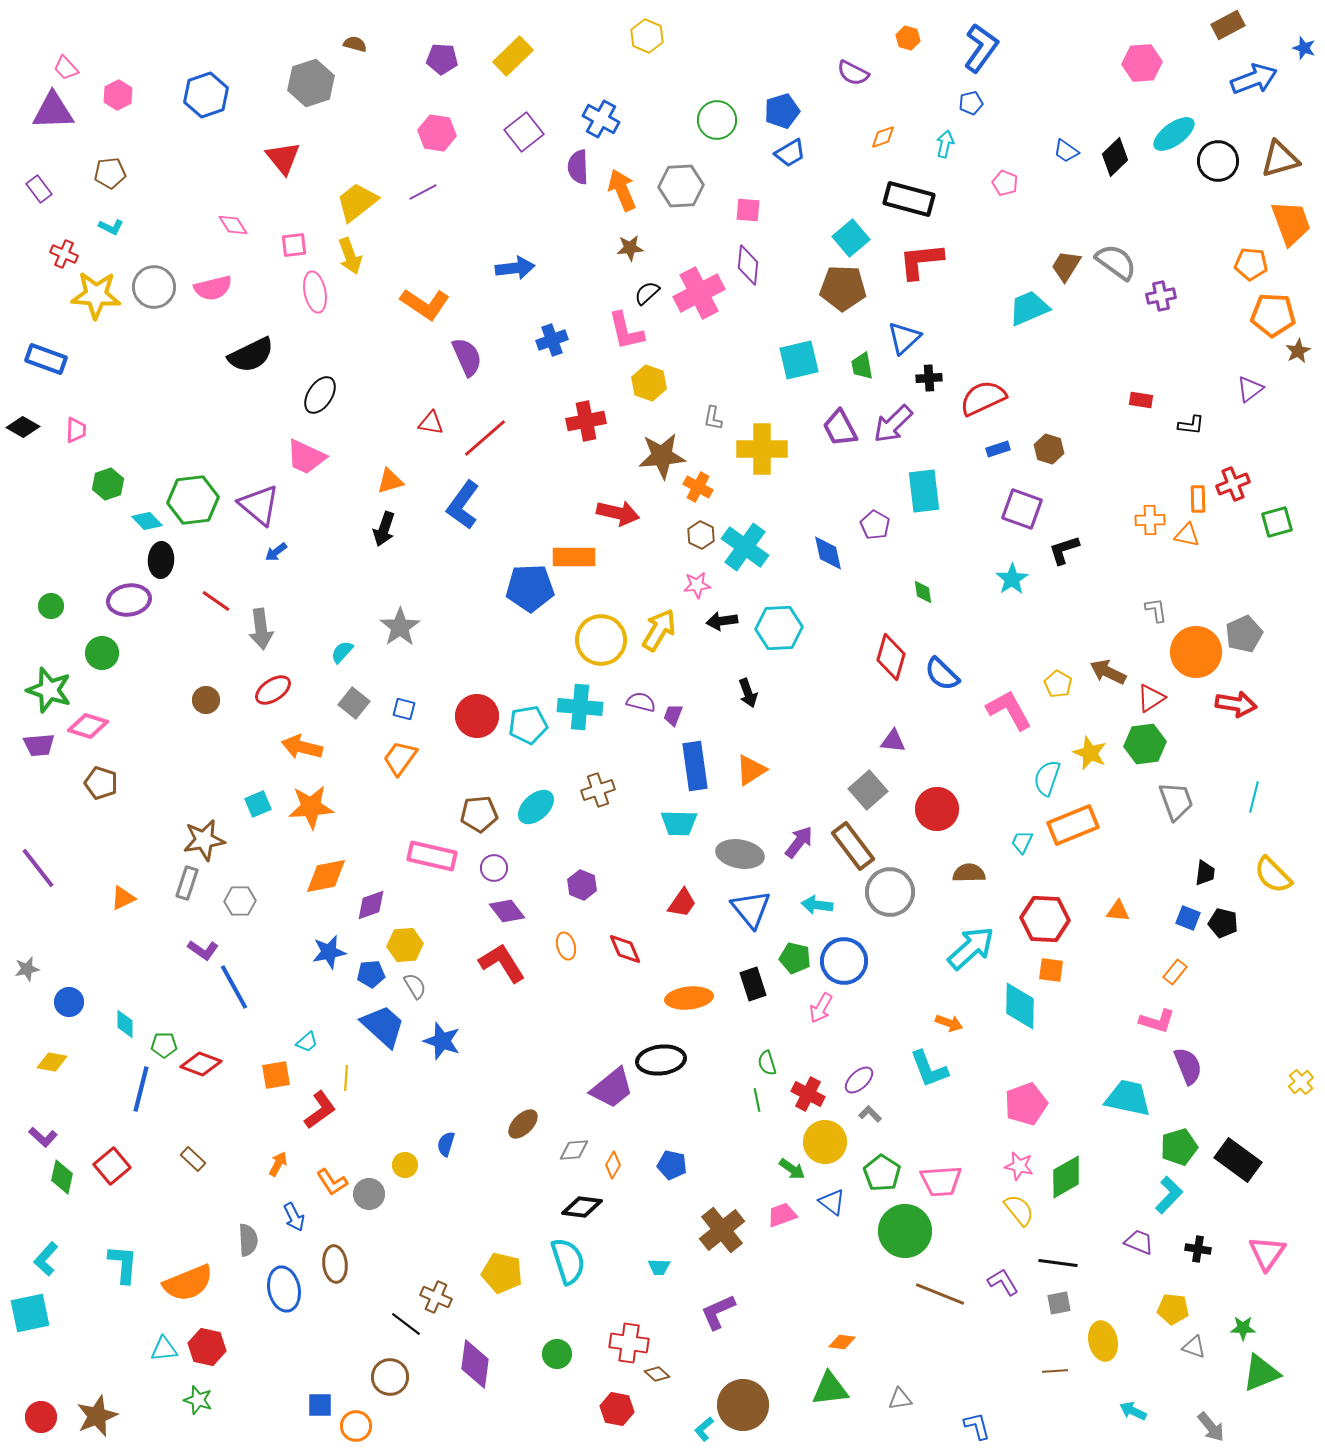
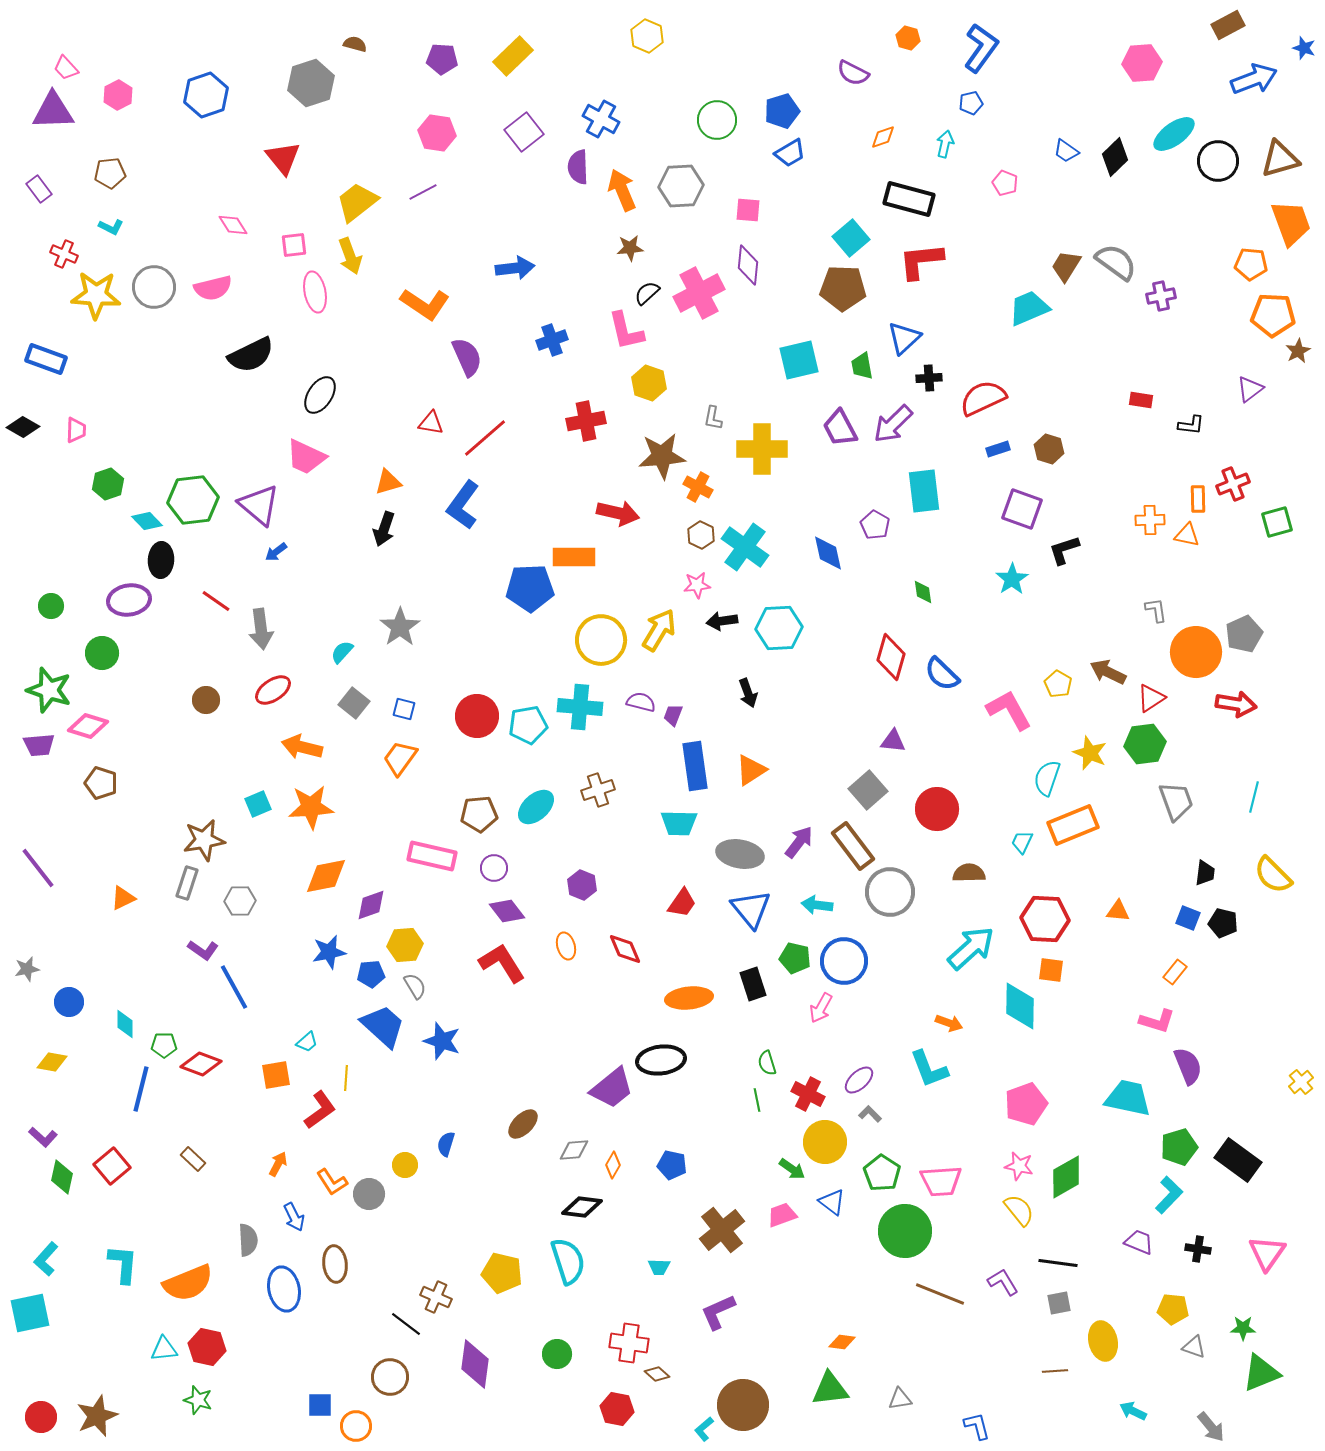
orange triangle at (390, 481): moved 2 px left, 1 px down
